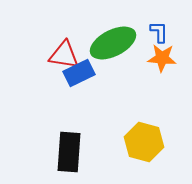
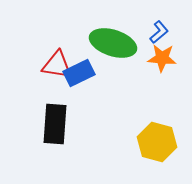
blue L-shape: rotated 50 degrees clockwise
green ellipse: rotated 45 degrees clockwise
red triangle: moved 7 px left, 10 px down
yellow hexagon: moved 13 px right
black rectangle: moved 14 px left, 28 px up
